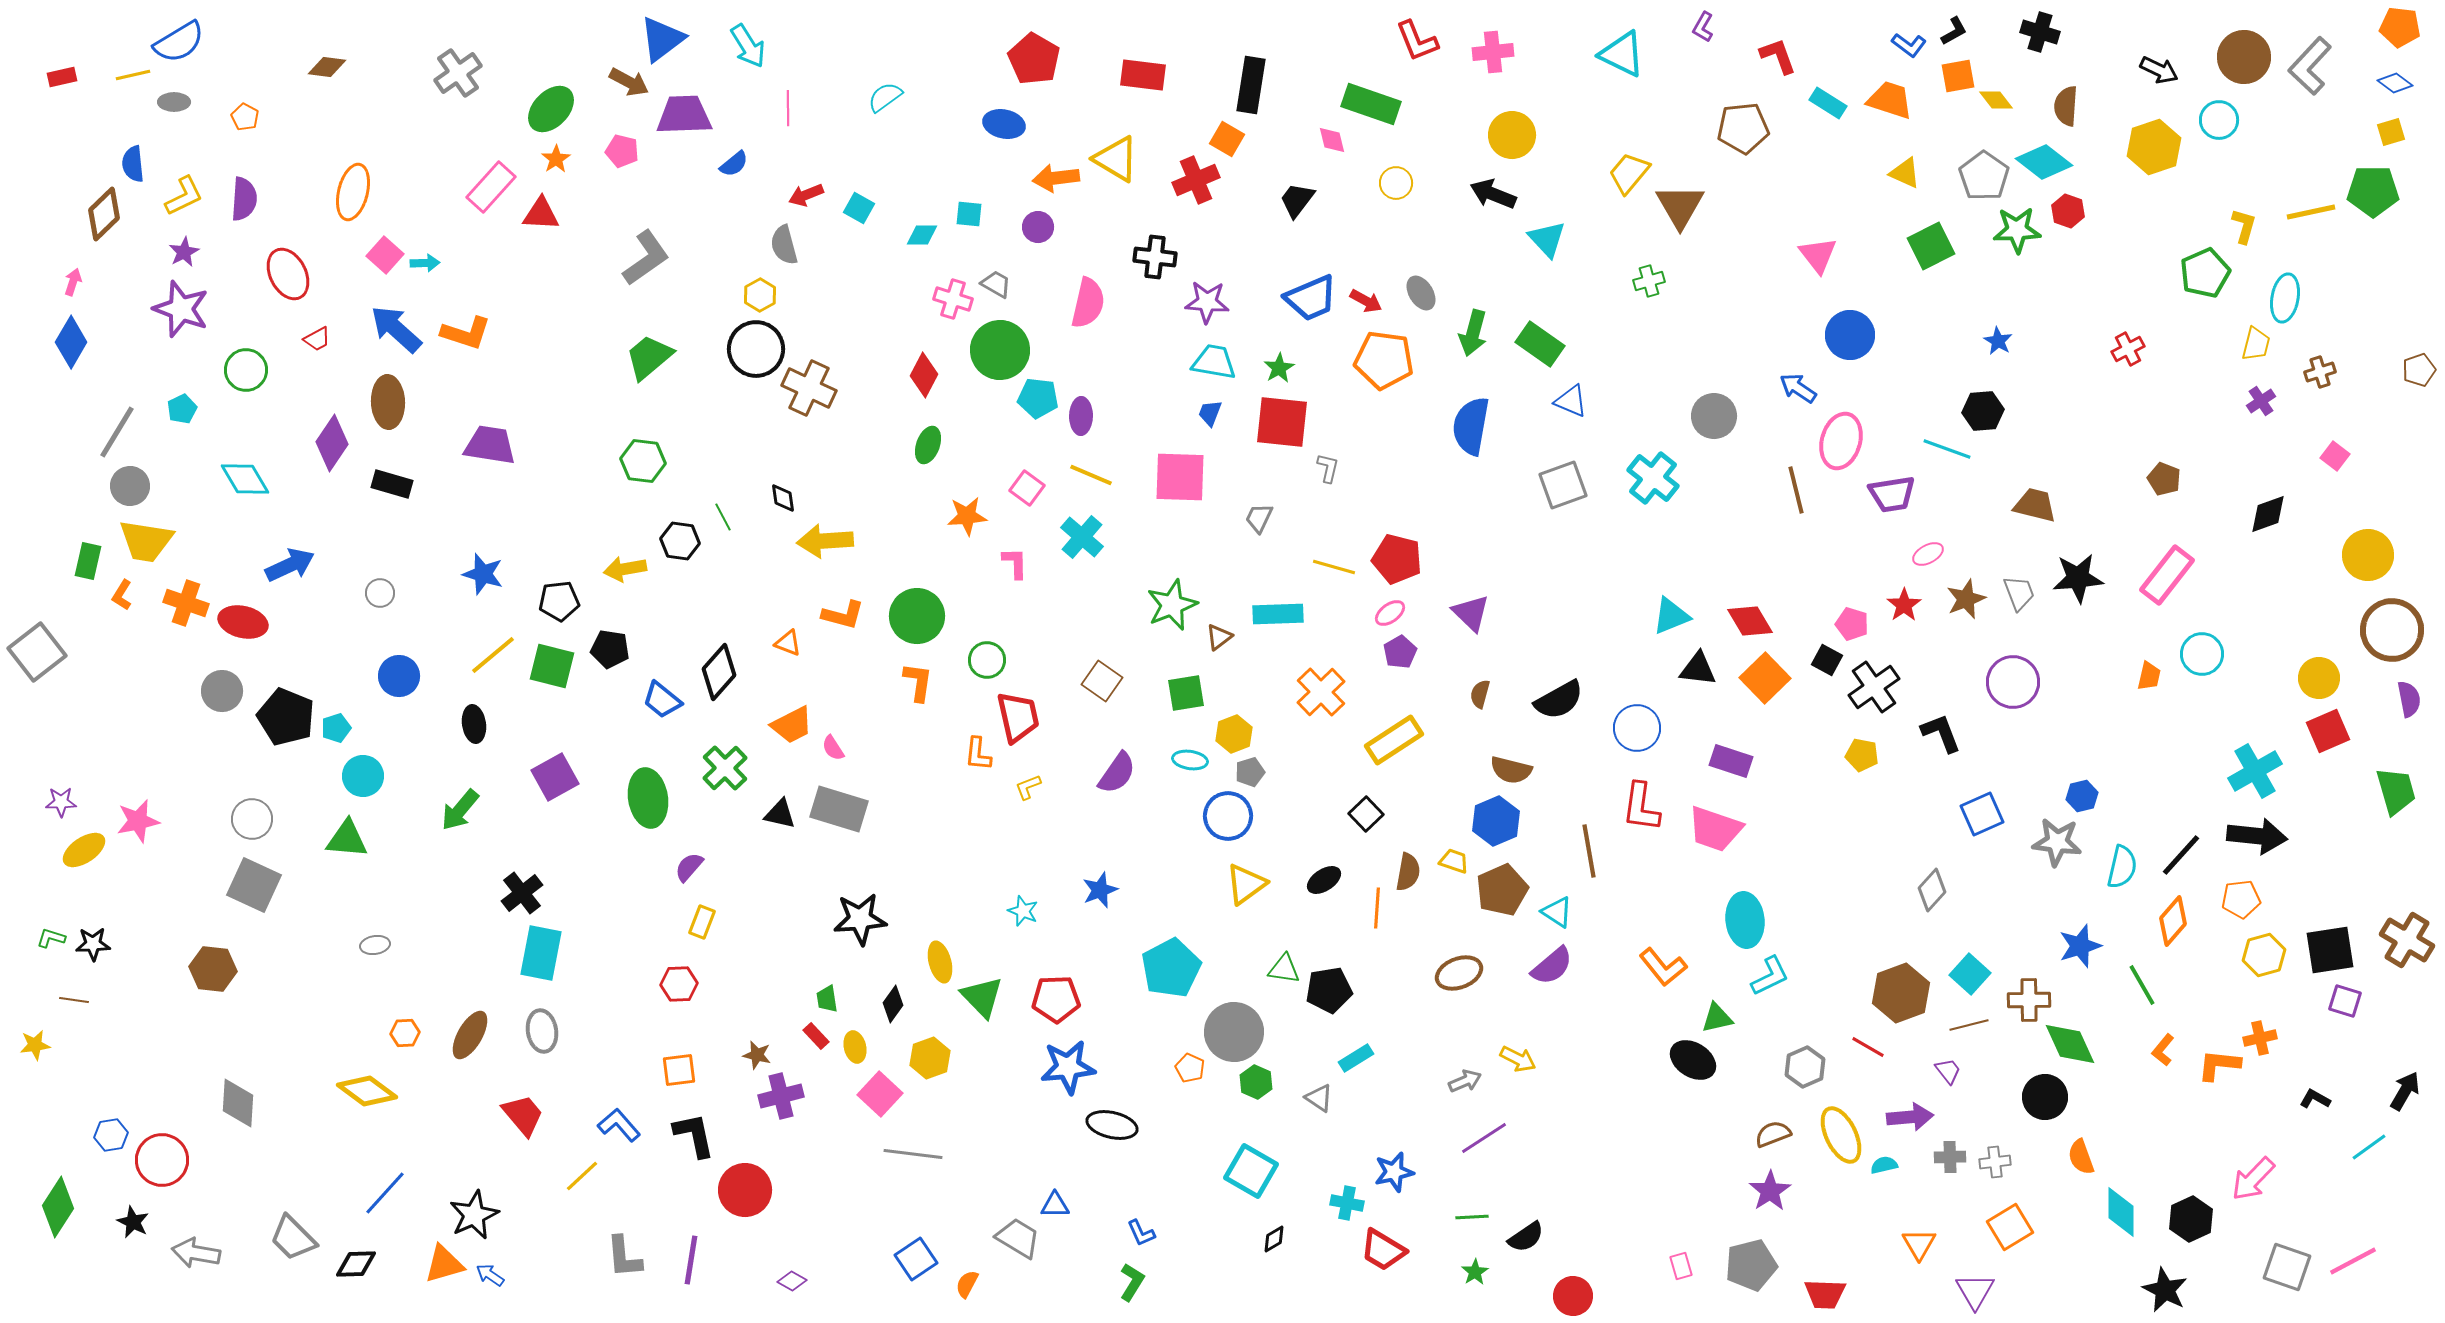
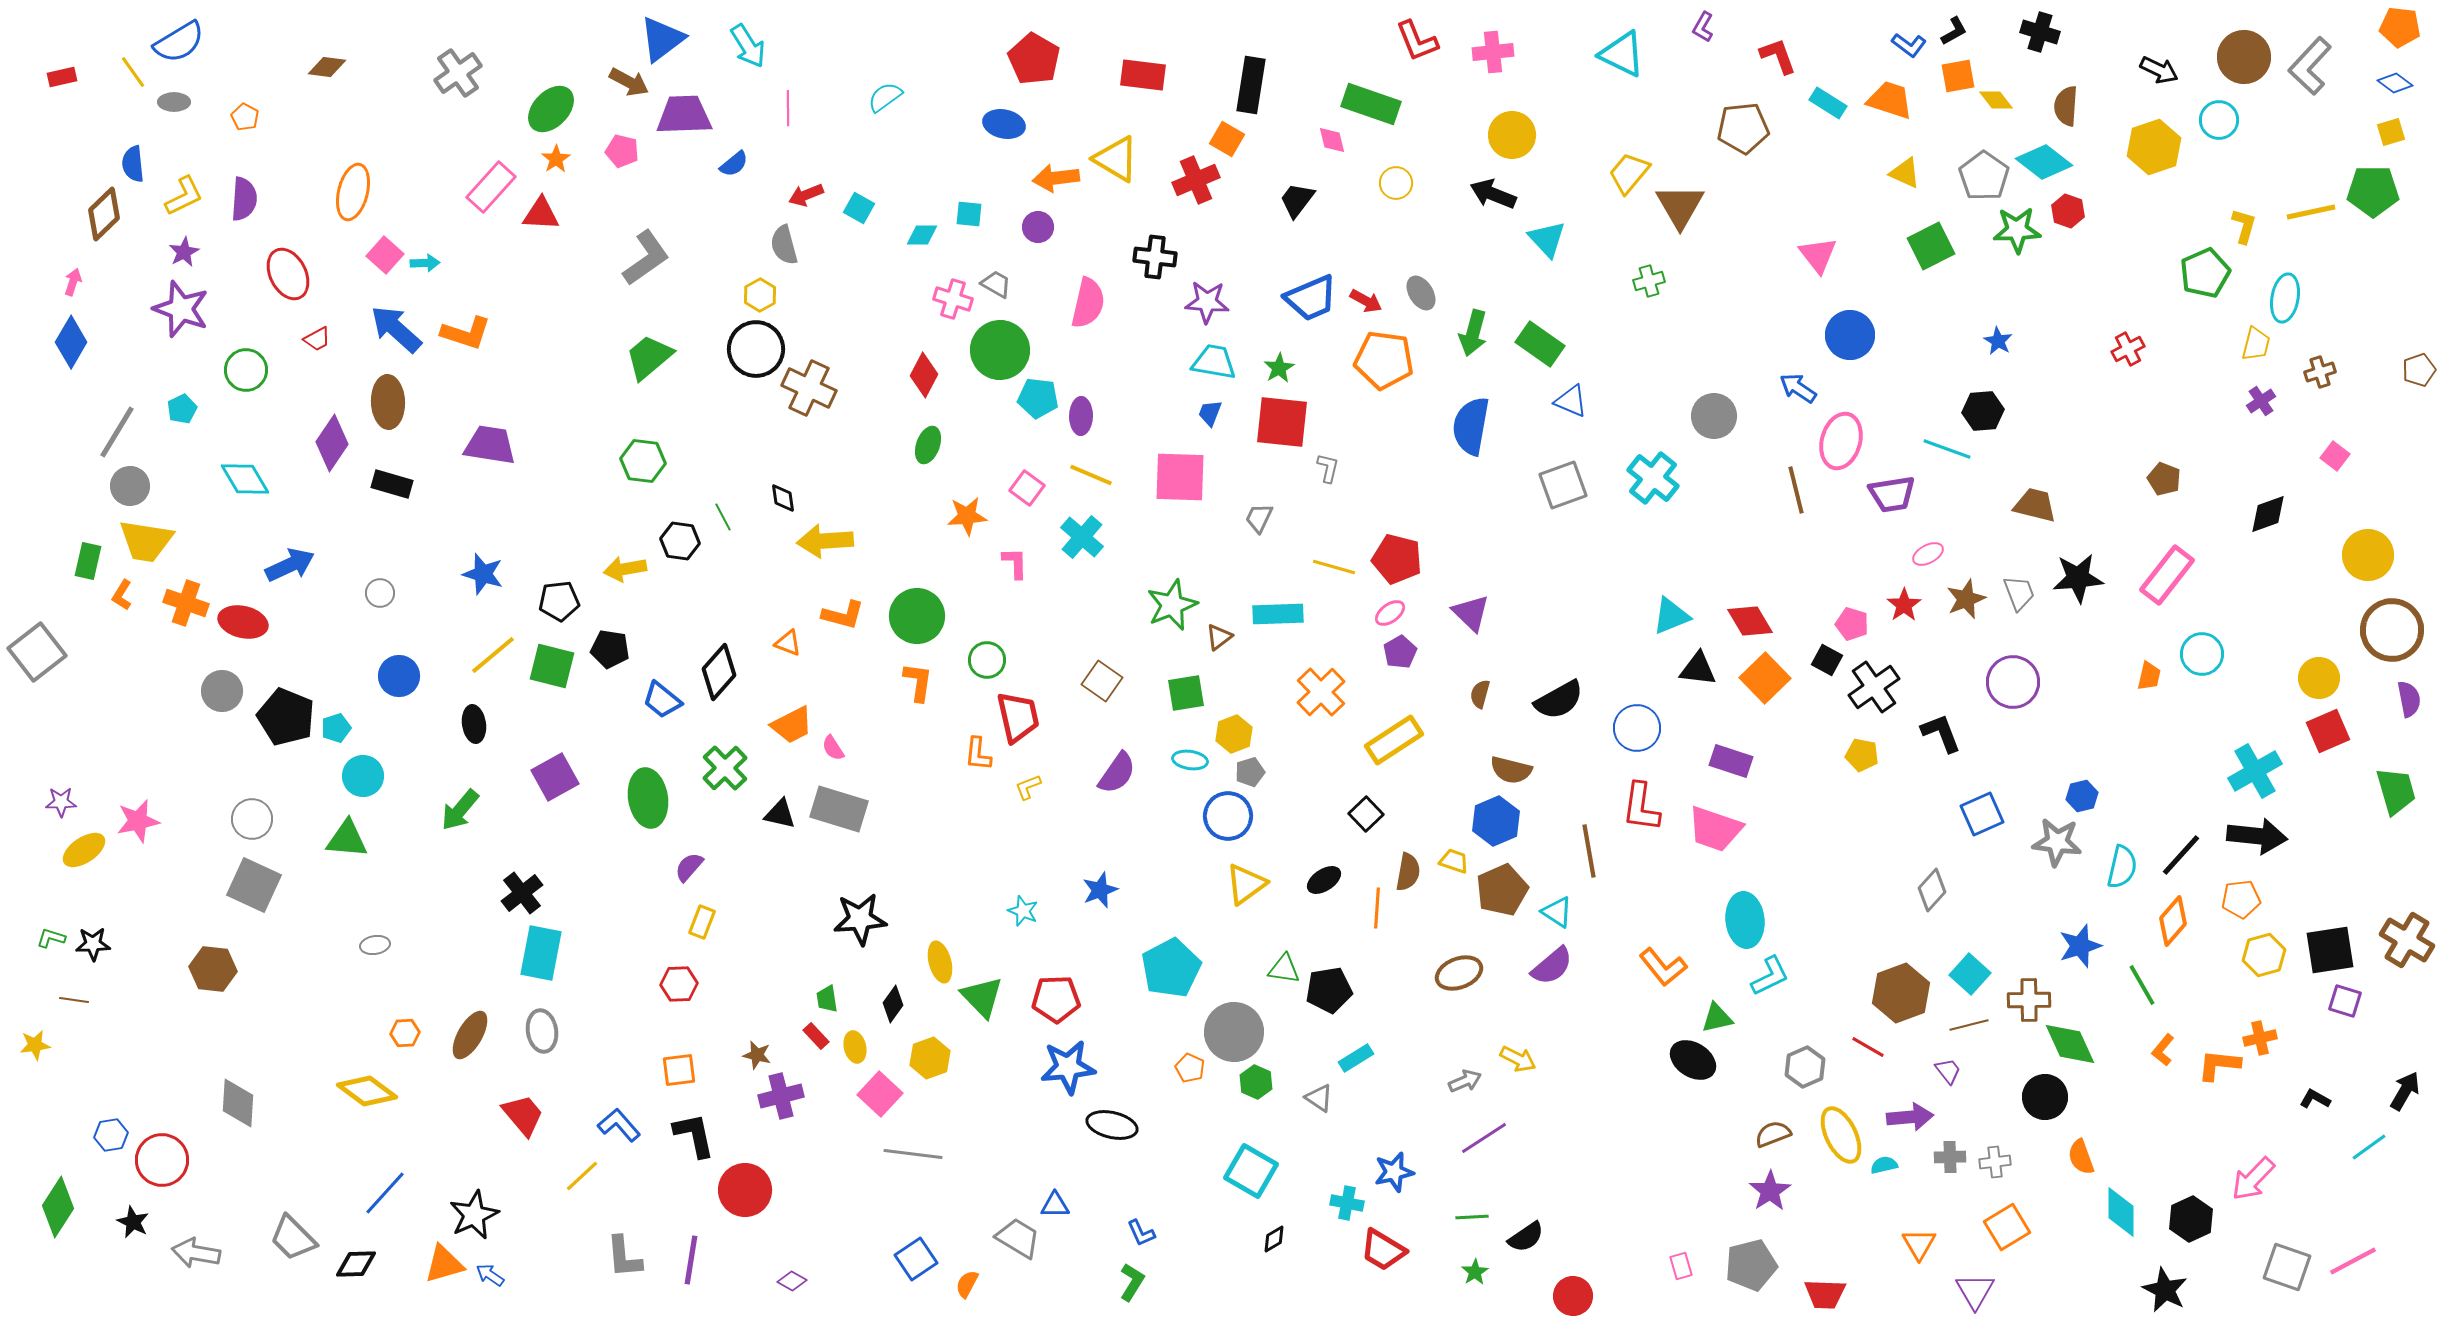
yellow line at (133, 75): moved 3 px up; rotated 68 degrees clockwise
orange square at (2010, 1227): moved 3 px left
